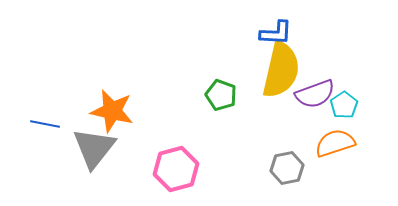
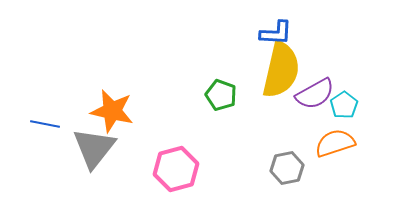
purple semicircle: rotated 9 degrees counterclockwise
